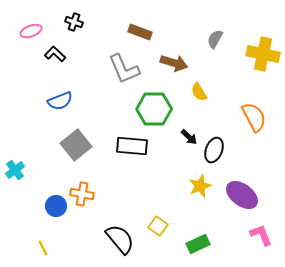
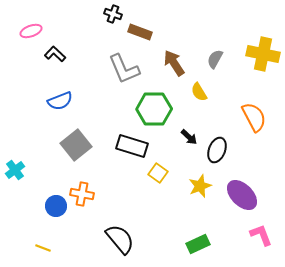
black cross: moved 39 px right, 8 px up
gray semicircle: moved 20 px down
brown arrow: rotated 140 degrees counterclockwise
black rectangle: rotated 12 degrees clockwise
black ellipse: moved 3 px right
purple ellipse: rotated 8 degrees clockwise
yellow square: moved 53 px up
yellow line: rotated 42 degrees counterclockwise
